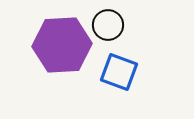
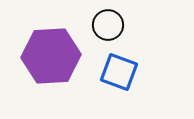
purple hexagon: moved 11 px left, 11 px down
